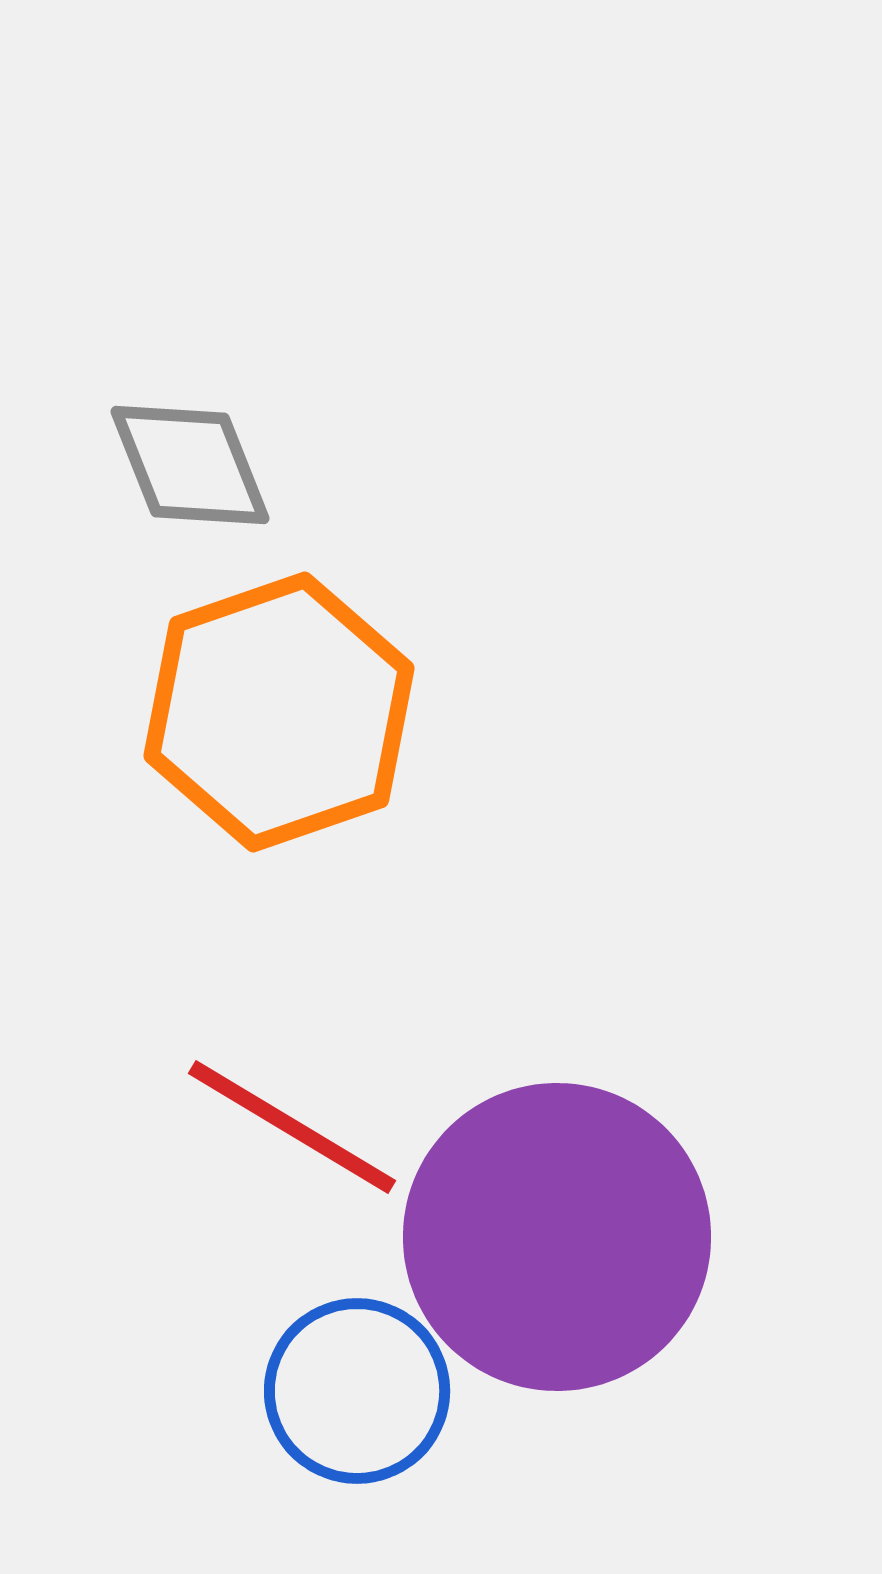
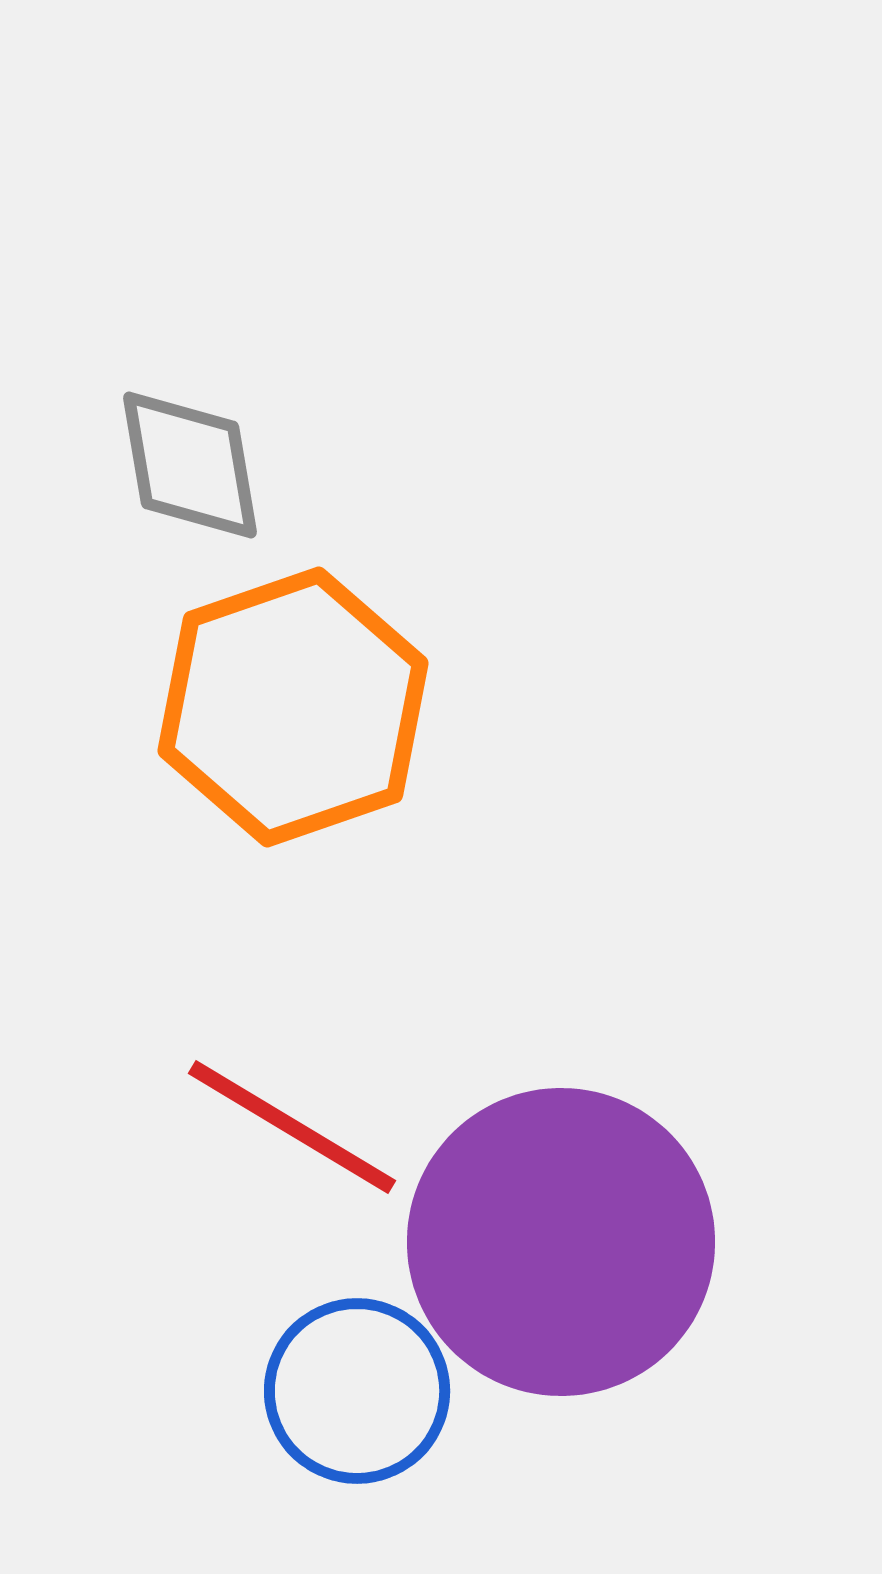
gray diamond: rotated 12 degrees clockwise
orange hexagon: moved 14 px right, 5 px up
purple circle: moved 4 px right, 5 px down
